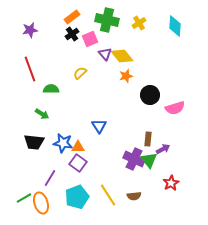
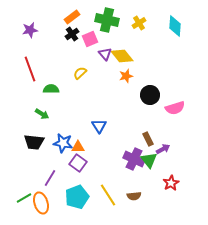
brown rectangle: rotated 32 degrees counterclockwise
